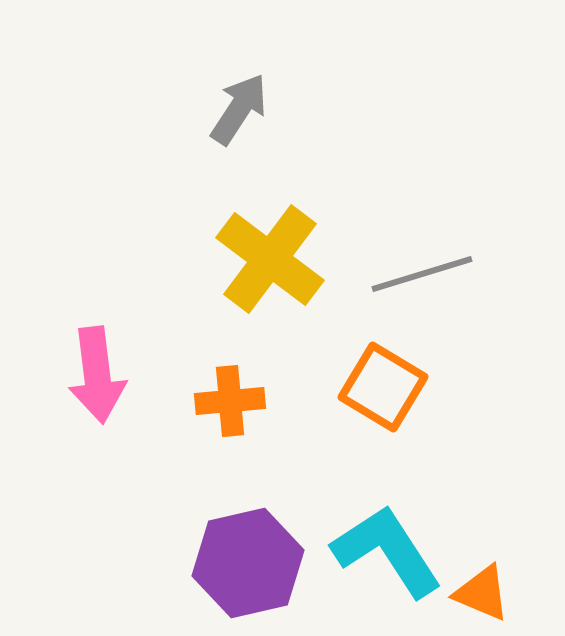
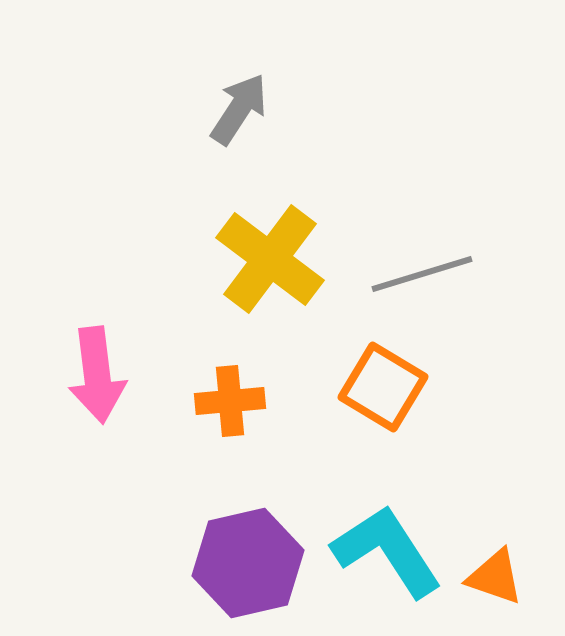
orange triangle: moved 13 px right, 16 px up; rotated 4 degrees counterclockwise
